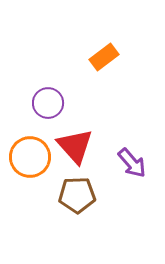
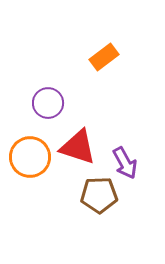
red triangle: moved 3 px right, 1 px down; rotated 30 degrees counterclockwise
purple arrow: moved 7 px left; rotated 12 degrees clockwise
brown pentagon: moved 22 px right
